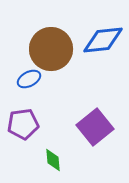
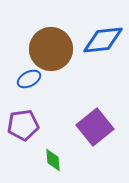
purple pentagon: moved 1 px down
